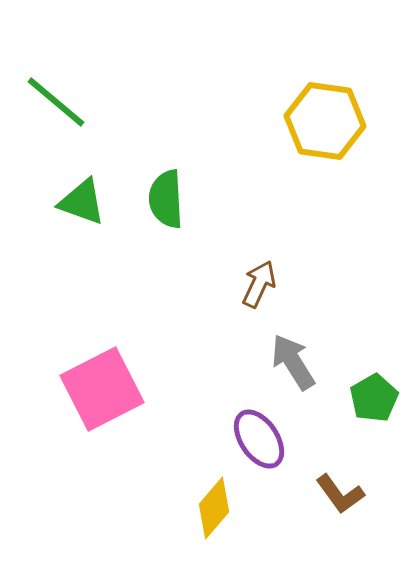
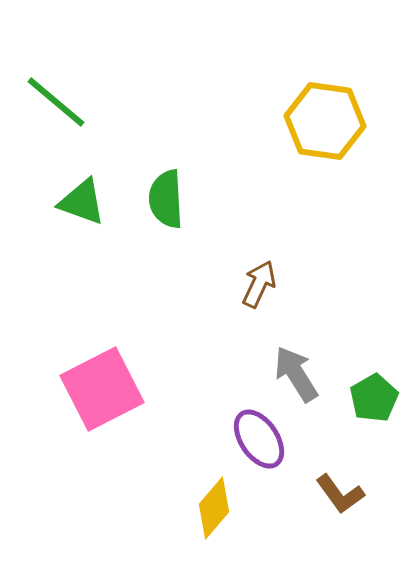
gray arrow: moved 3 px right, 12 px down
